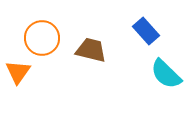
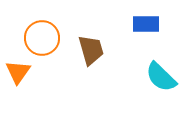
blue rectangle: moved 7 px up; rotated 48 degrees counterclockwise
brown trapezoid: rotated 60 degrees clockwise
cyan semicircle: moved 5 px left, 3 px down
